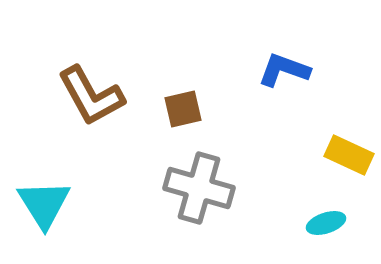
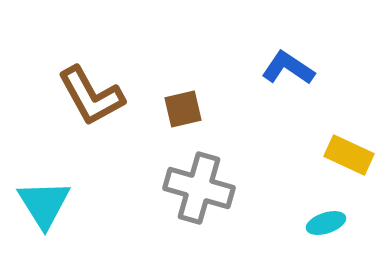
blue L-shape: moved 4 px right, 2 px up; rotated 14 degrees clockwise
